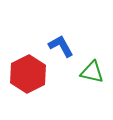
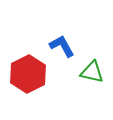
blue L-shape: moved 1 px right
